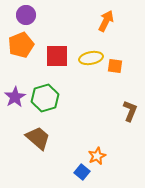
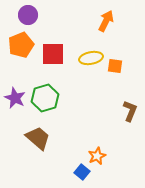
purple circle: moved 2 px right
red square: moved 4 px left, 2 px up
purple star: moved 1 px down; rotated 15 degrees counterclockwise
